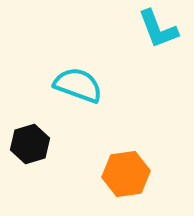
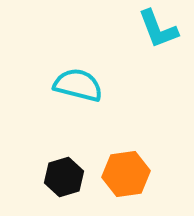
cyan semicircle: rotated 6 degrees counterclockwise
black hexagon: moved 34 px right, 33 px down
